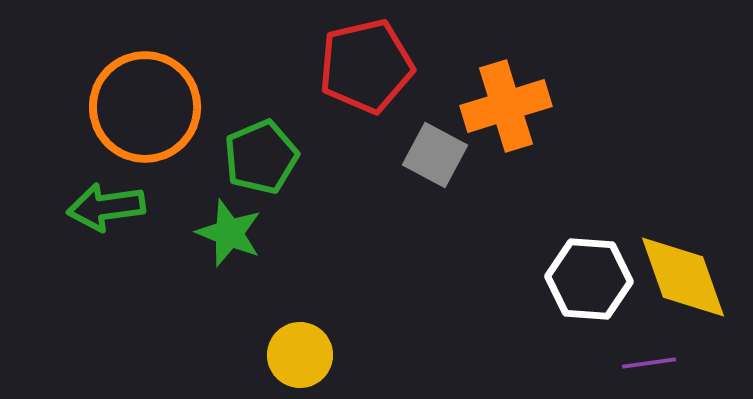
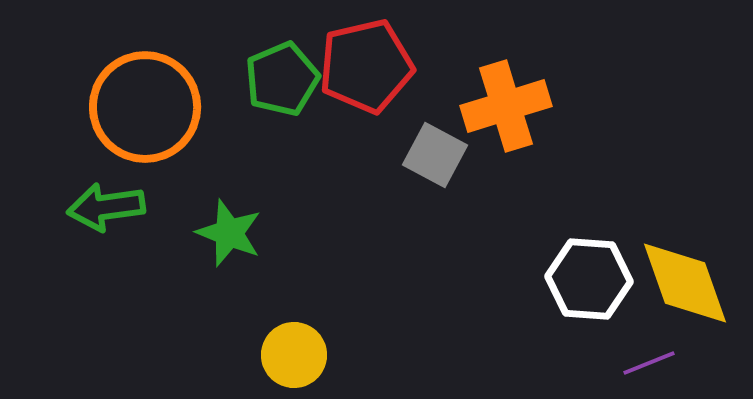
green pentagon: moved 21 px right, 78 px up
yellow diamond: moved 2 px right, 6 px down
yellow circle: moved 6 px left
purple line: rotated 14 degrees counterclockwise
